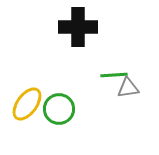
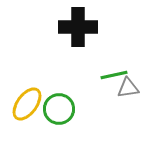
green line: rotated 8 degrees counterclockwise
